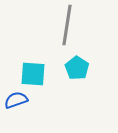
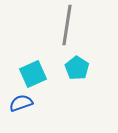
cyan square: rotated 28 degrees counterclockwise
blue semicircle: moved 5 px right, 3 px down
